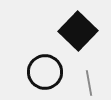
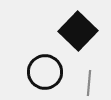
gray line: rotated 15 degrees clockwise
